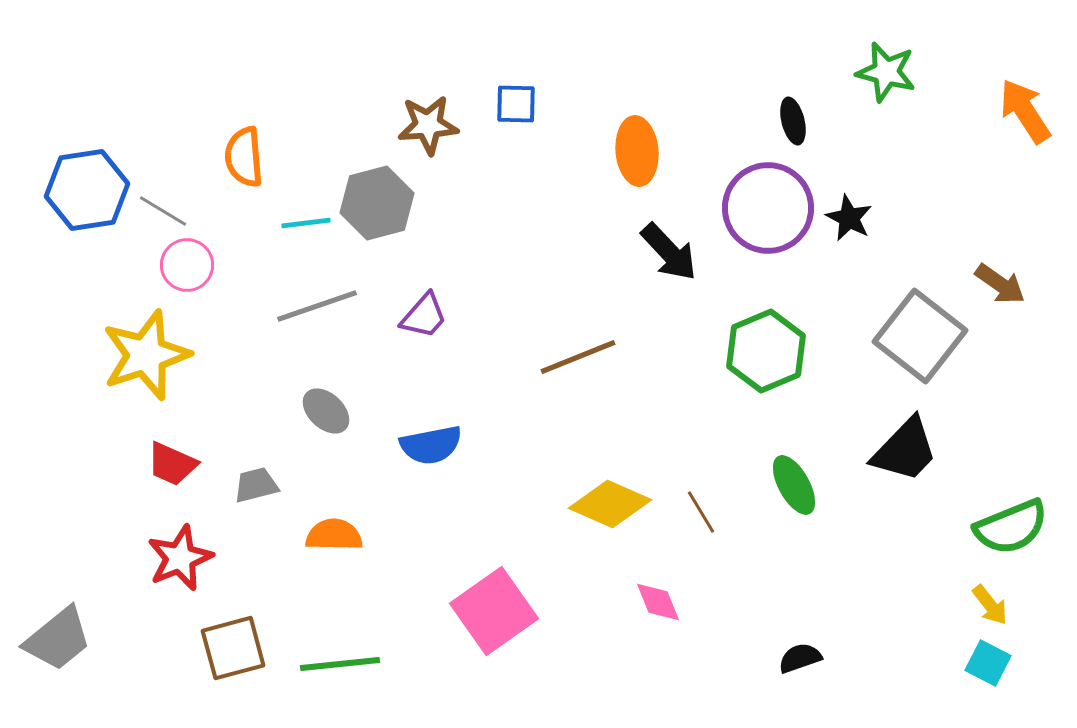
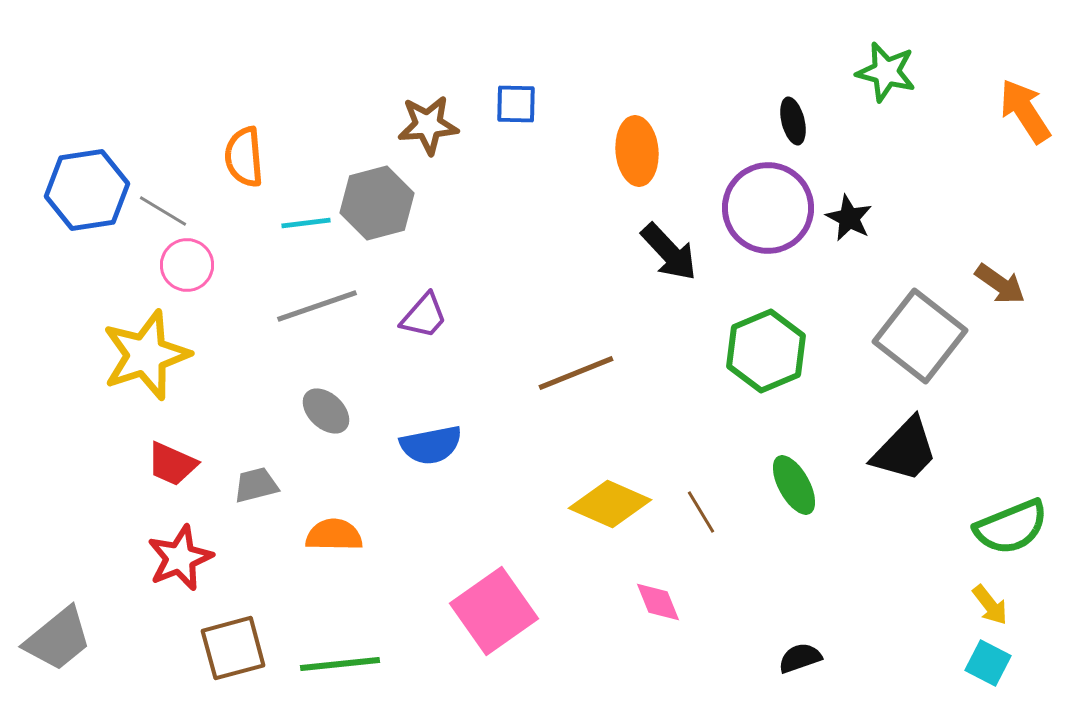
brown line at (578, 357): moved 2 px left, 16 px down
